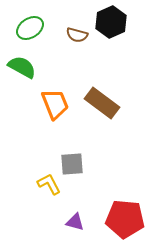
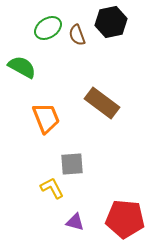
black hexagon: rotated 12 degrees clockwise
green ellipse: moved 18 px right
brown semicircle: rotated 55 degrees clockwise
orange trapezoid: moved 9 px left, 14 px down
yellow L-shape: moved 3 px right, 4 px down
